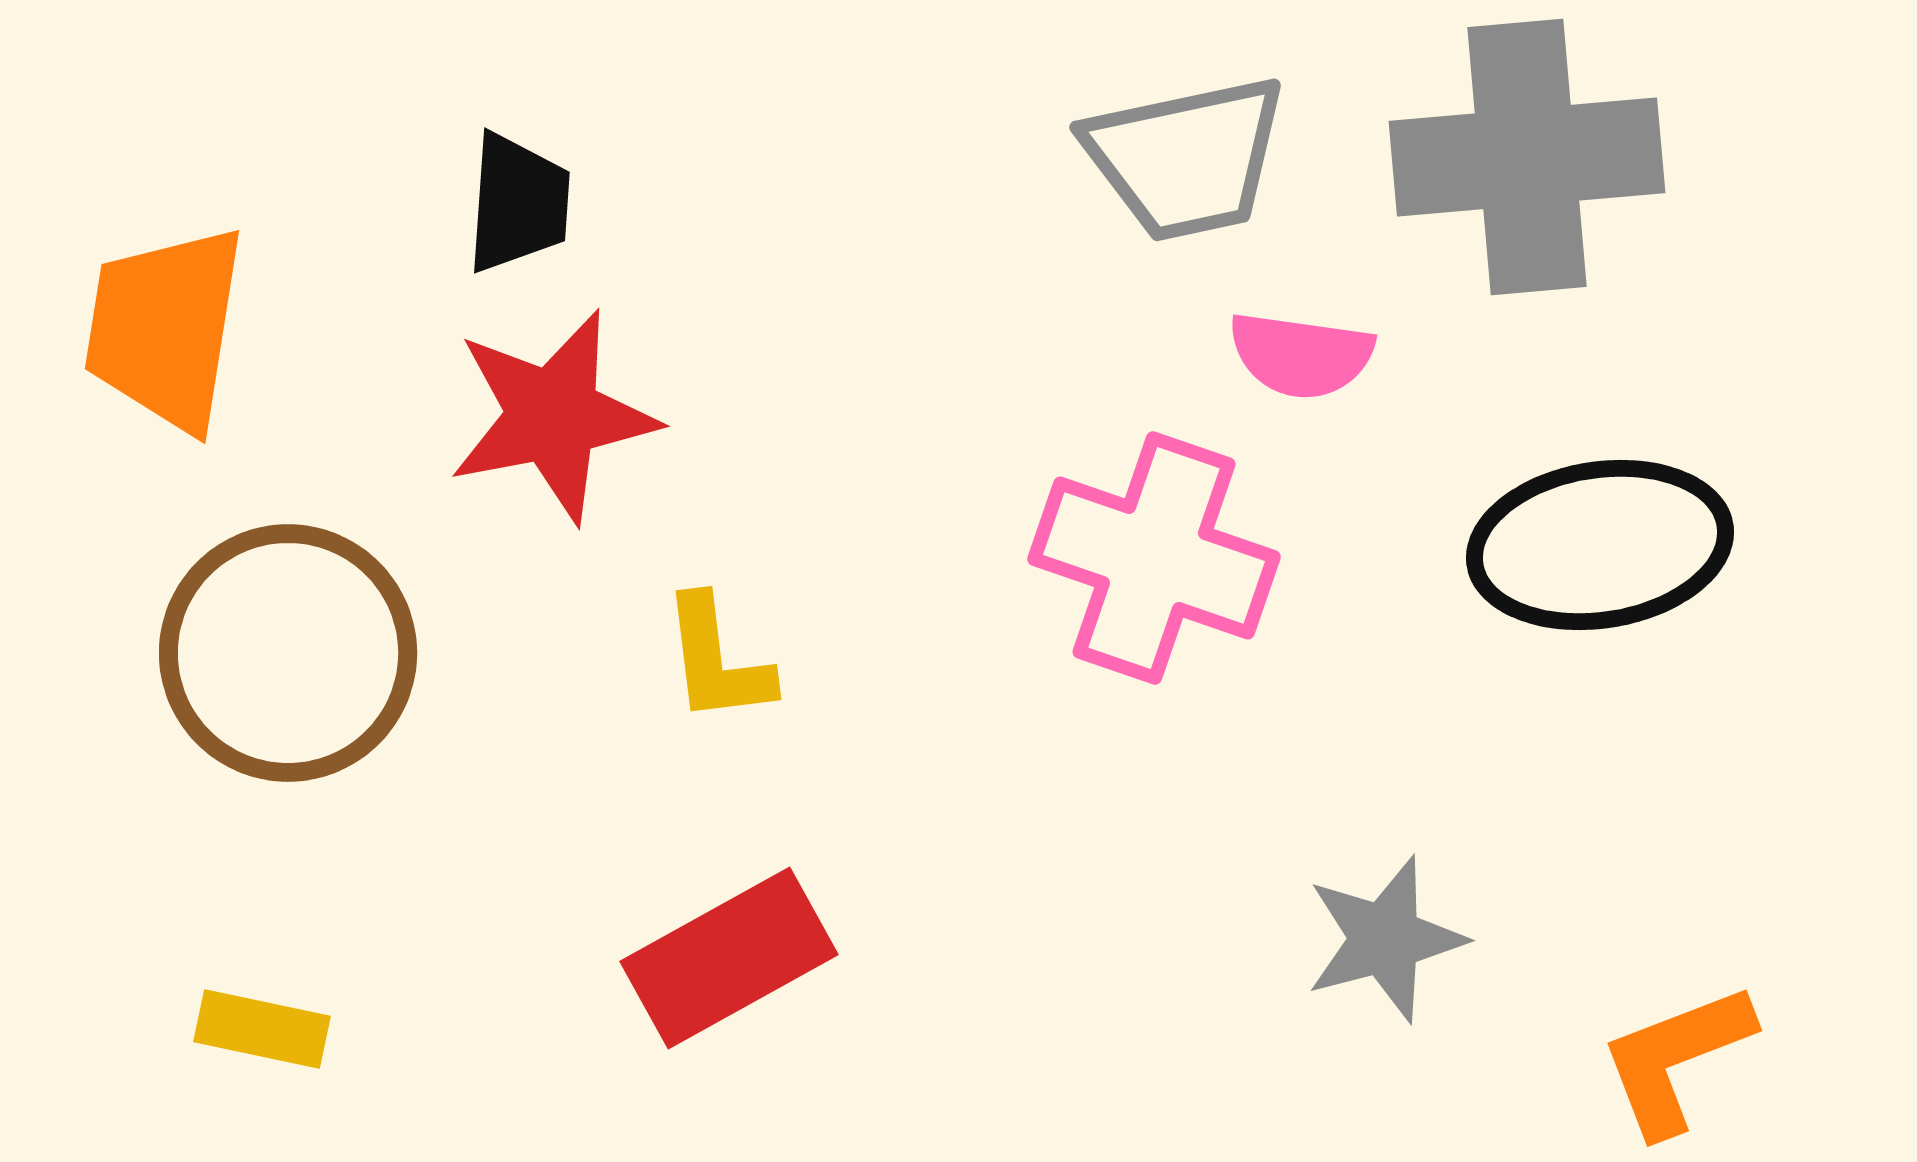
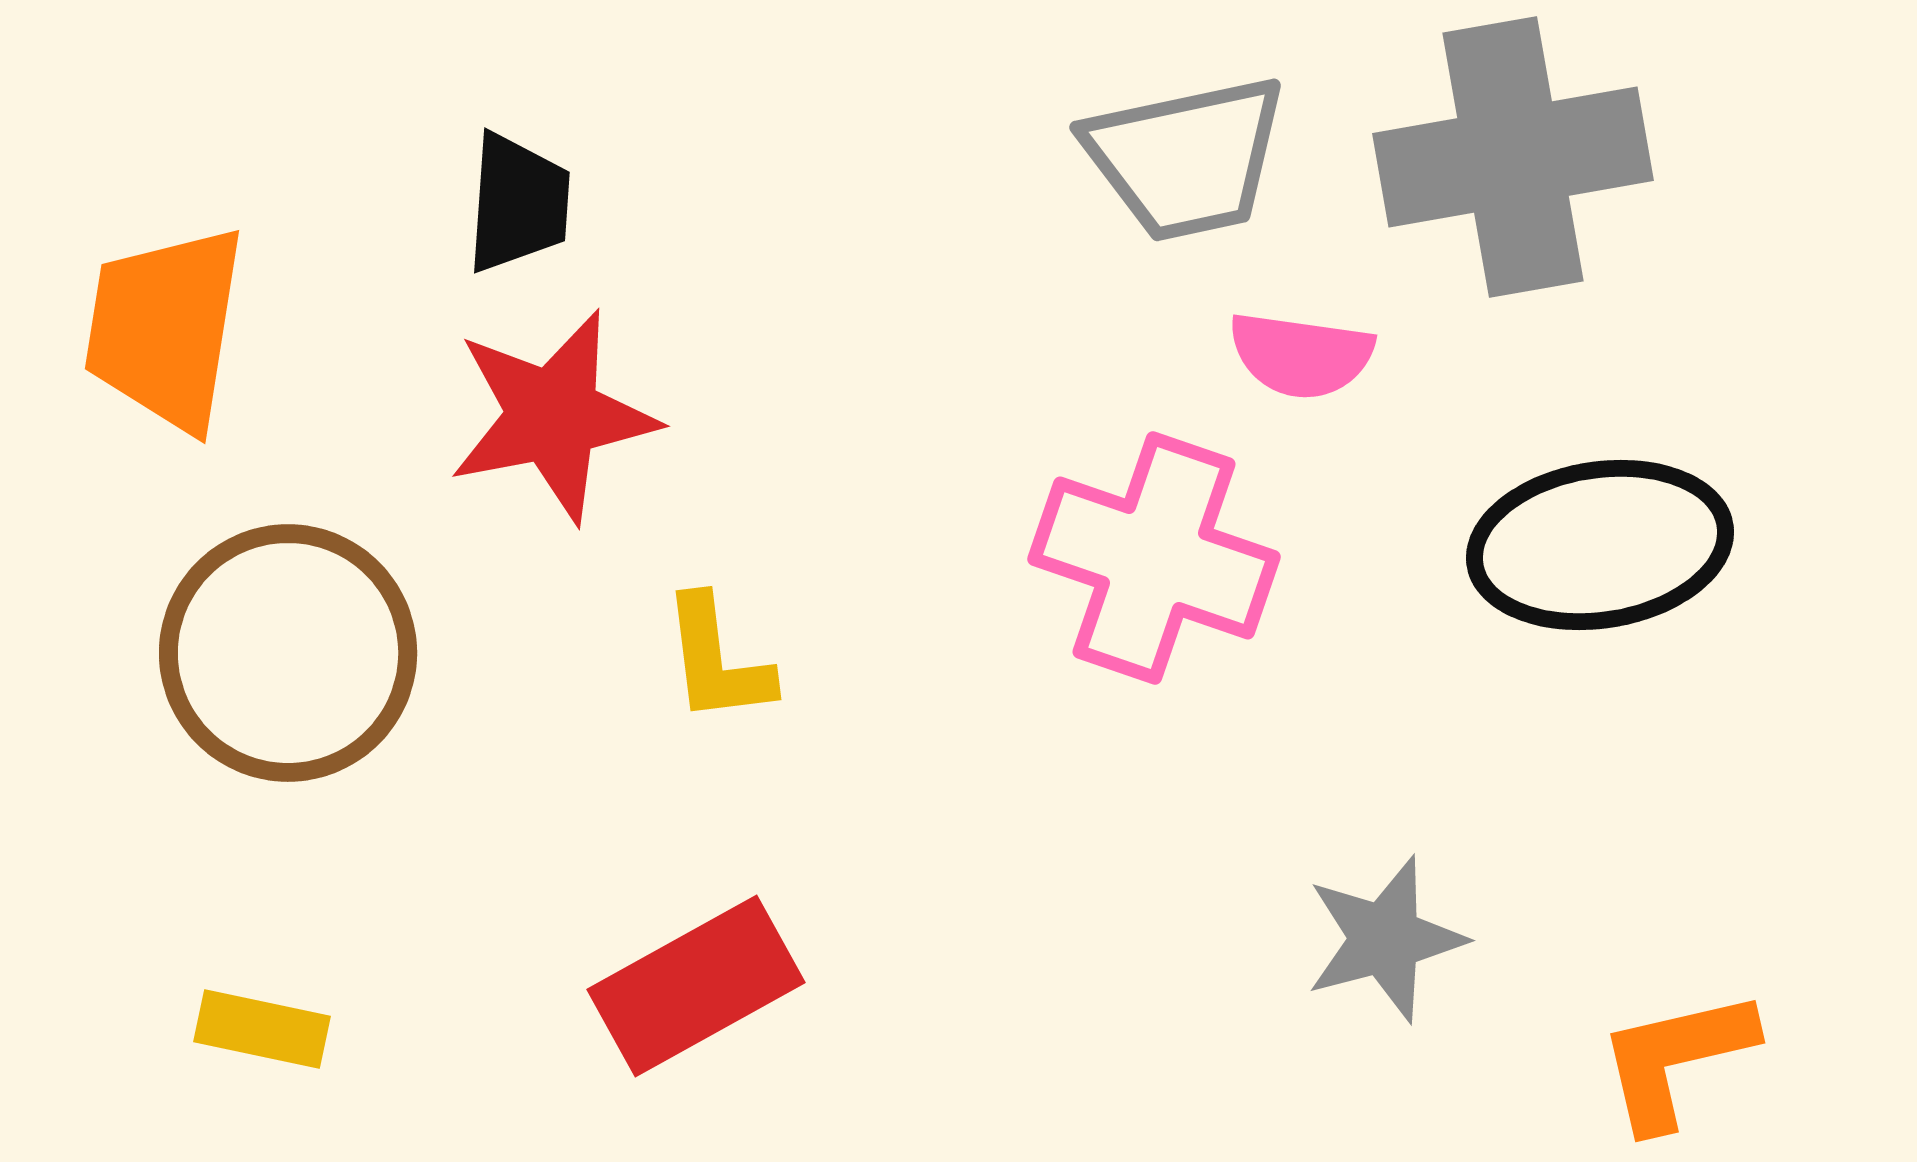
gray cross: moved 14 px left; rotated 5 degrees counterclockwise
red rectangle: moved 33 px left, 28 px down
orange L-shape: rotated 8 degrees clockwise
